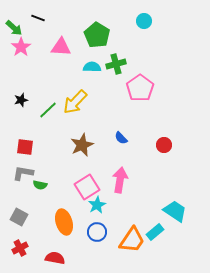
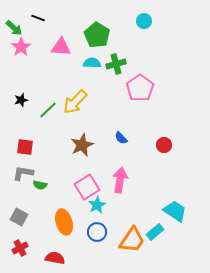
cyan semicircle: moved 4 px up
